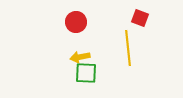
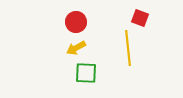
yellow arrow: moved 4 px left, 9 px up; rotated 18 degrees counterclockwise
